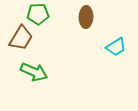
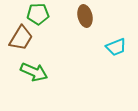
brown ellipse: moved 1 px left, 1 px up; rotated 15 degrees counterclockwise
cyan trapezoid: rotated 10 degrees clockwise
